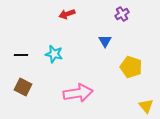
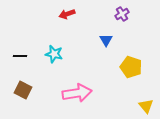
blue triangle: moved 1 px right, 1 px up
black line: moved 1 px left, 1 px down
brown square: moved 3 px down
pink arrow: moved 1 px left
